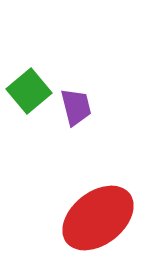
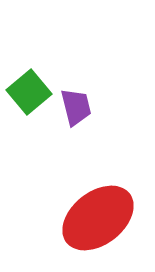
green square: moved 1 px down
